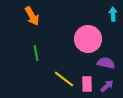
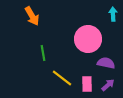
green line: moved 7 px right
yellow line: moved 2 px left, 1 px up
purple arrow: moved 1 px right, 1 px up
